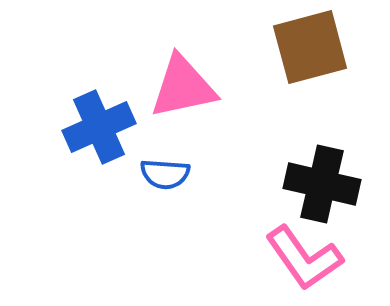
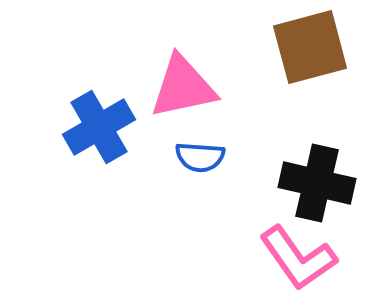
blue cross: rotated 6 degrees counterclockwise
blue semicircle: moved 35 px right, 17 px up
black cross: moved 5 px left, 1 px up
pink L-shape: moved 6 px left
